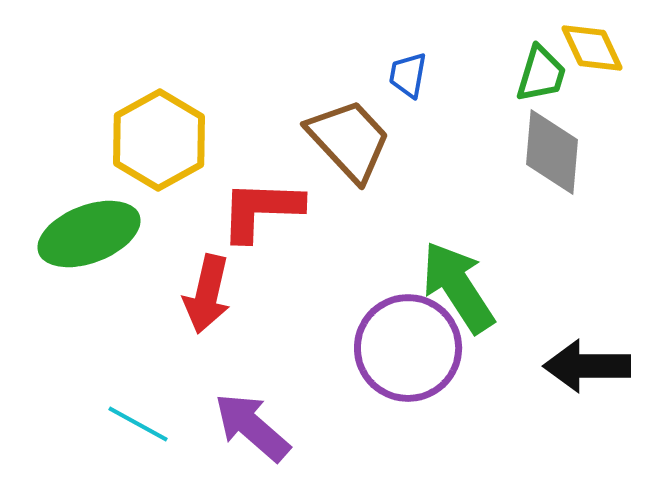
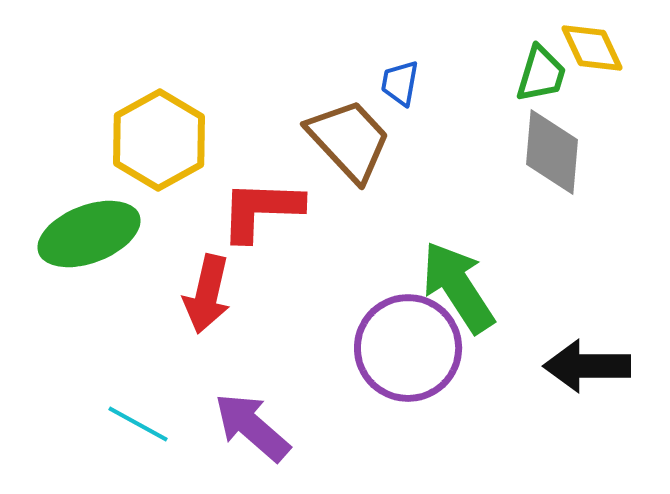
blue trapezoid: moved 8 px left, 8 px down
